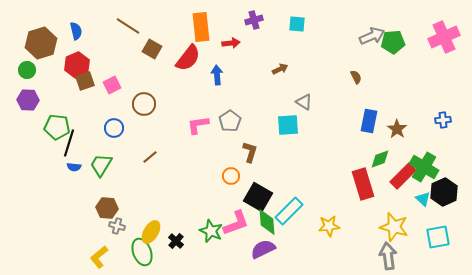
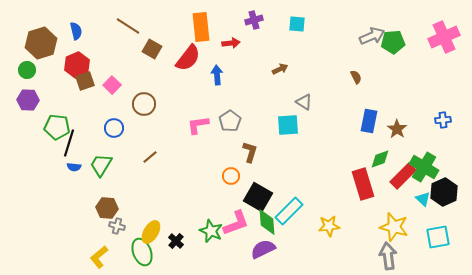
pink square at (112, 85): rotated 18 degrees counterclockwise
